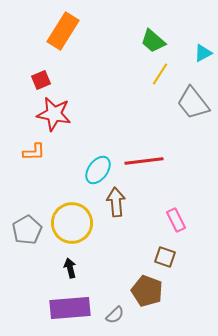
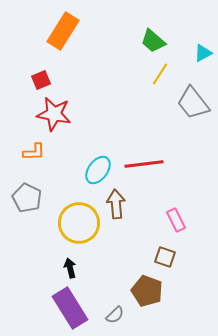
red line: moved 3 px down
brown arrow: moved 2 px down
yellow circle: moved 7 px right
gray pentagon: moved 32 px up; rotated 16 degrees counterclockwise
purple rectangle: rotated 63 degrees clockwise
